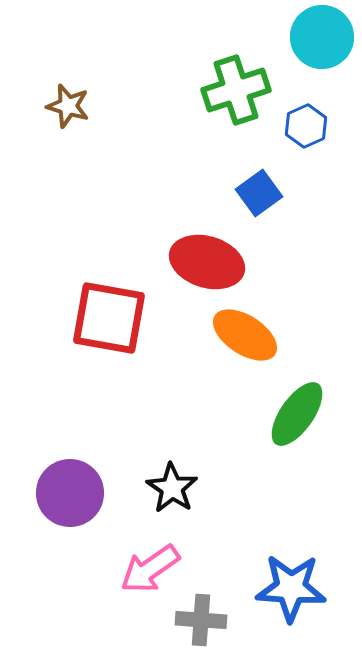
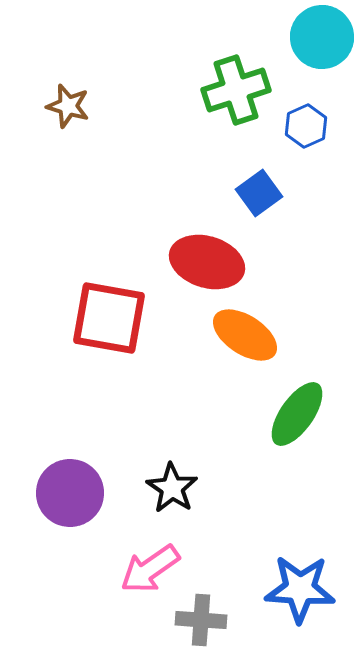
blue star: moved 9 px right, 1 px down
